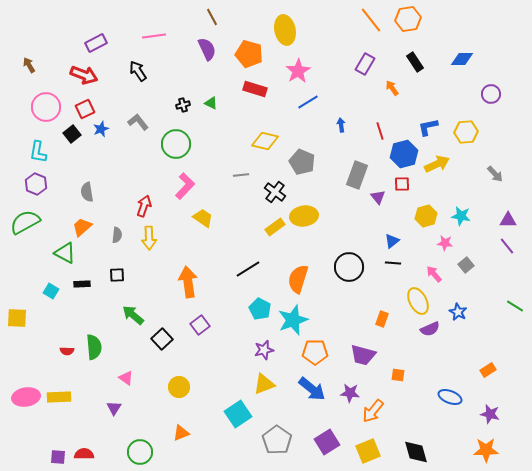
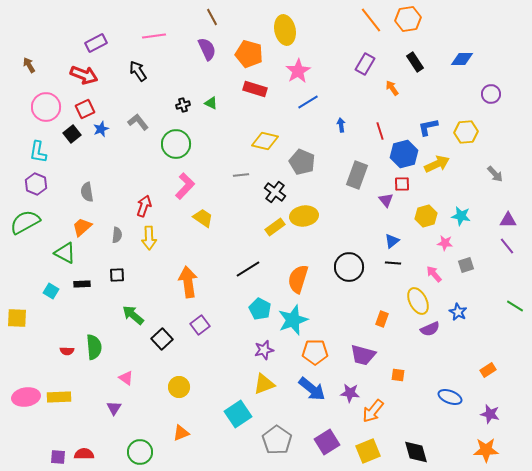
purple triangle at (378, 197): moved 8 px right, 3 px down
gray square at (466, 265): rotated 21 degrees clockwise
